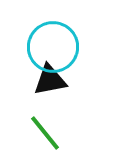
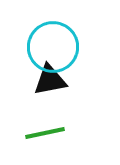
green line: rotated 63 degrees counterclockwise
